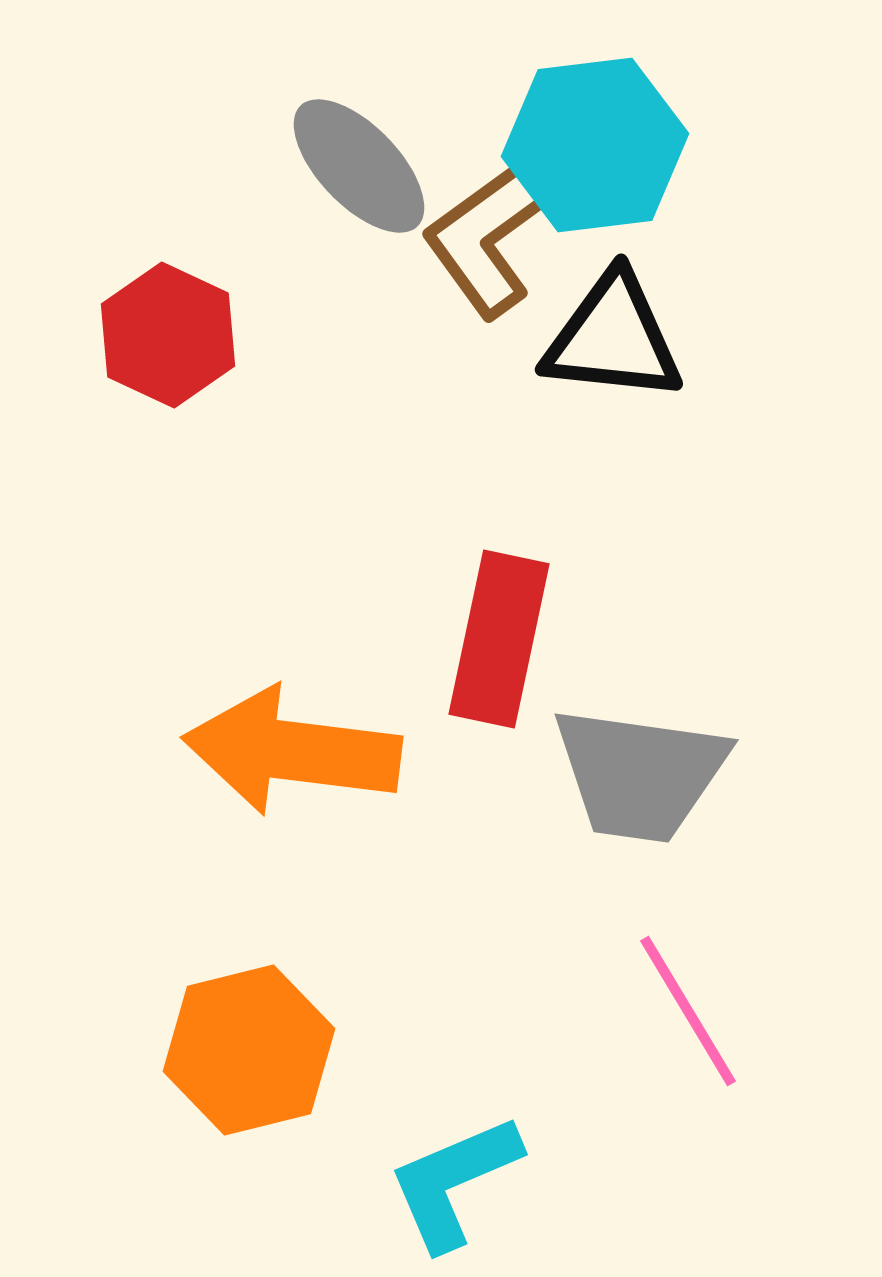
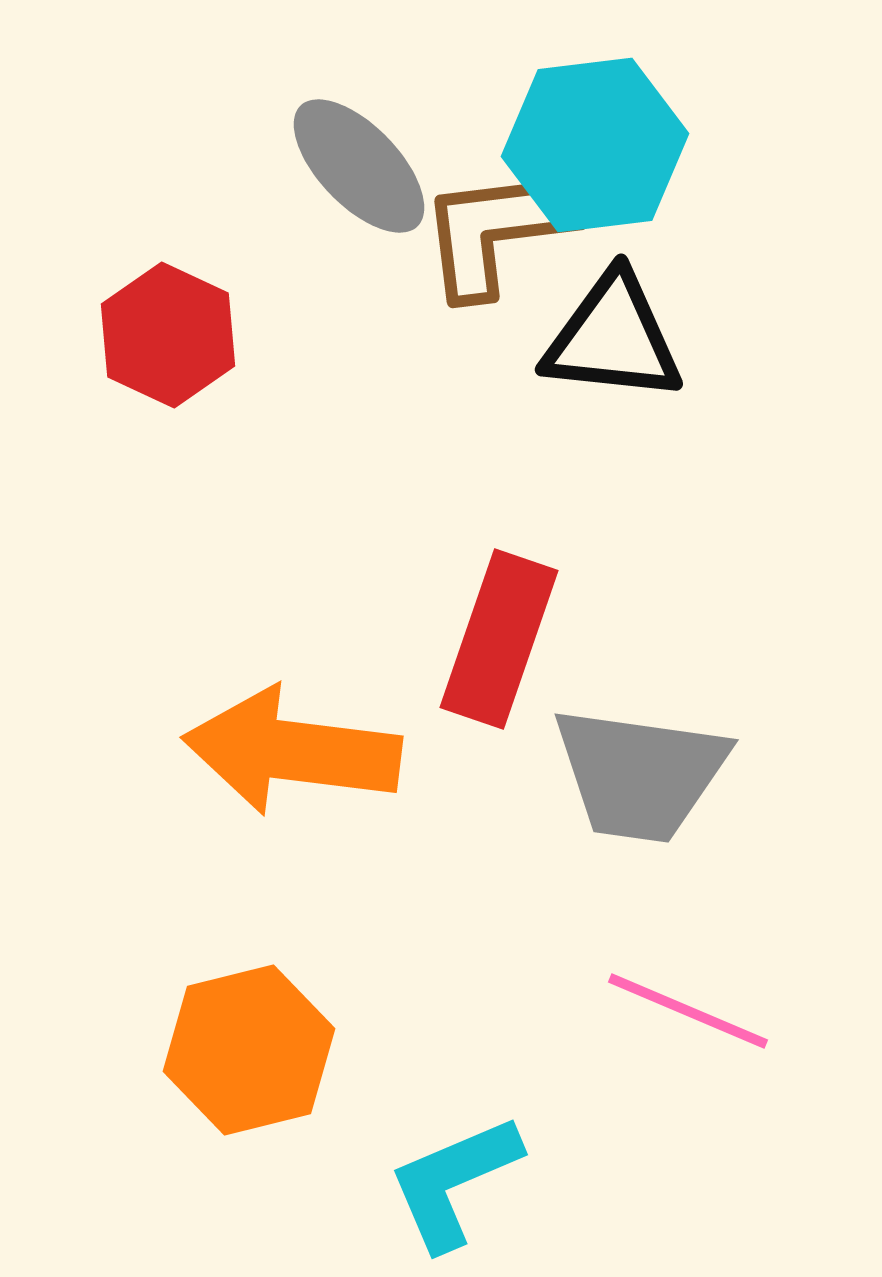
brown L-shape: moved 5 px right, 2 px up; rotated 29 degrees clockwise
red rectangle: rotated 7 degrees clockwise
pink line: rotated 36 degrees counterclockwise
